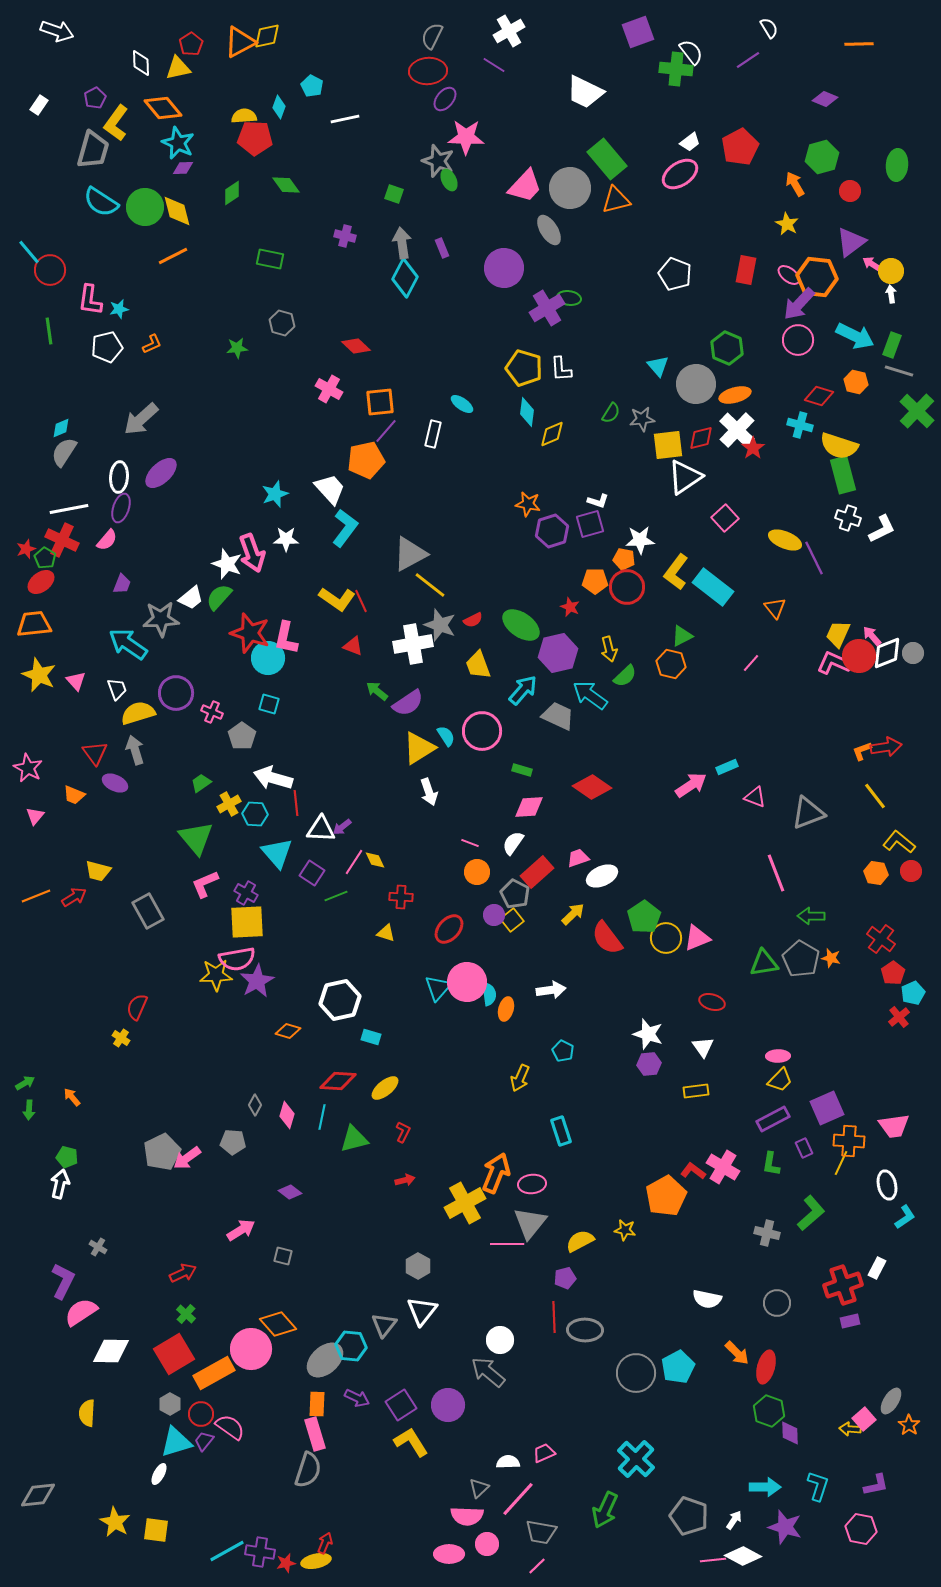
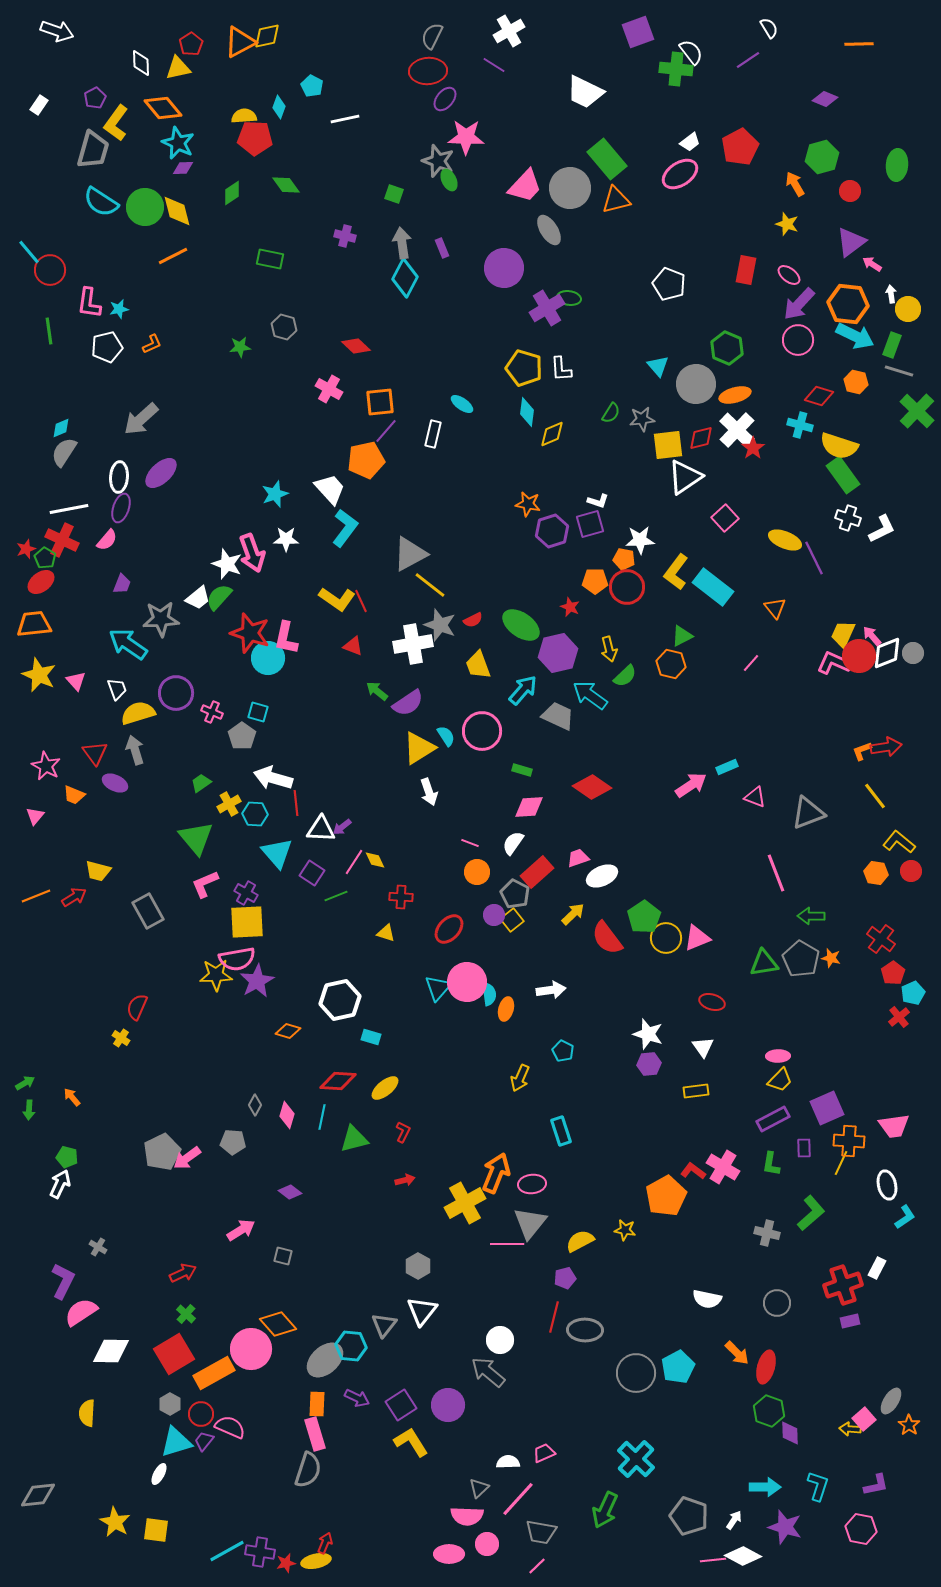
yellow star at (787, 224): rotated 10 degrees counterclockwise
yellow circle at (891, 271): moved 17 px right, 38 px down
white pentagon at (675, 274): moved 6 px left, 10 px down
orange hexagon at (817, 277): moved 31 px right, 27 px down
pink L-shape at (90, 300): moved 1 px left, 3 px down
gray hexagon at (282, 323): moved 2 px right, 4 px down
green star at (237, 348): moved 3 px right, 1 px up
green rectangle at (843, 475): rotated 21 degrees counterclockwise
white trapezoid at (191, 598): moved 7 px right
yellow trapezoid at (838, 634): moved 5 px right
cyan square at (269, 704): moved 11 px left, 8 px down
pink star at (28, 768): moved 18 px right, 2 px up
purple rectangle at (804, 1148): rotated 24 degrees clockwise
white arrow at (60, 1184): rotated 12 degrees clockwise
red line at (554, 1317): rotated 16 degrees clockwise
pink semicircle at (230, 1427): rotated 12 degrees counterclockwise
